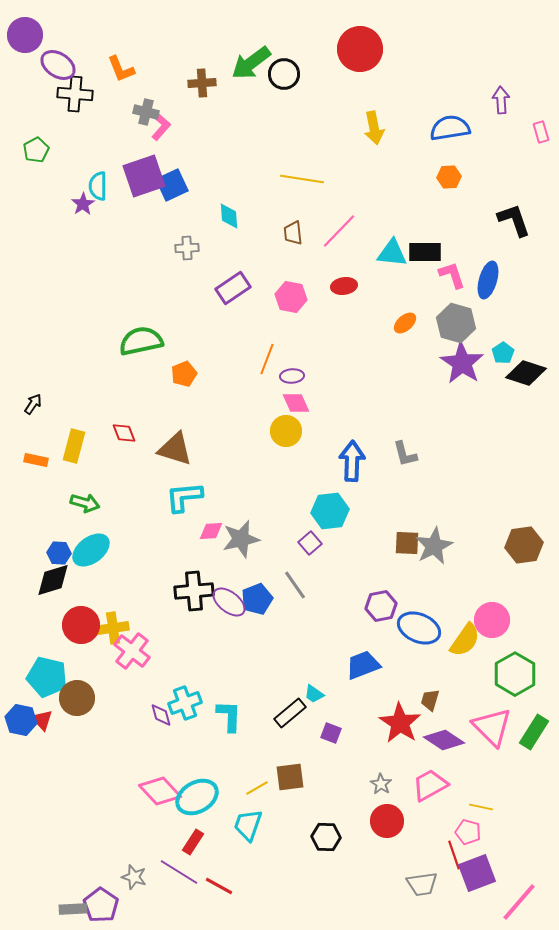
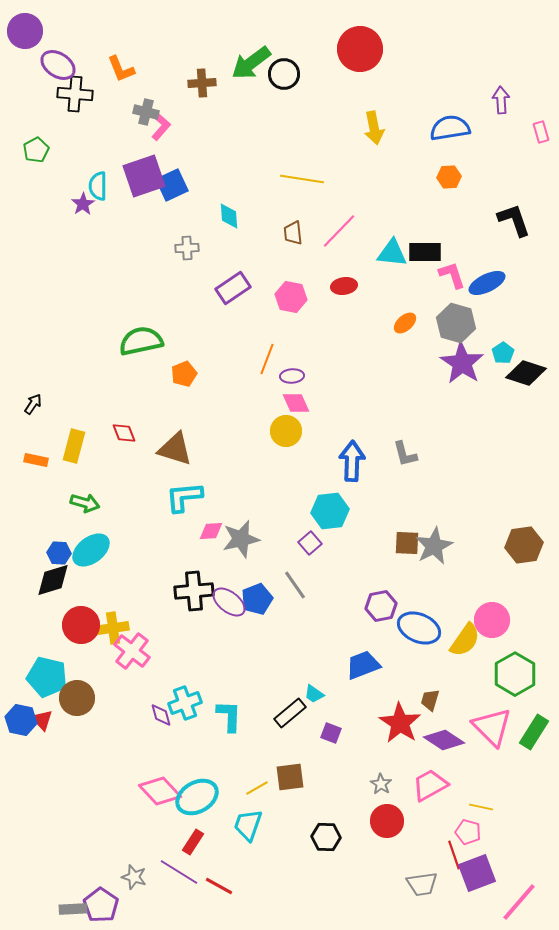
purple circle at (25, 35): moved 4 px up
blue ellipse at (488, 280): moved 1 px left, 3 px down; rotated 48 degrees clockwise
